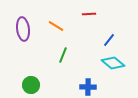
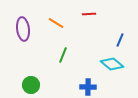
orange line: moved 3 px up
blue line: moved 11 px right; rotated 16 degrees counterclockwise
cyan diamond: moved 1 px left, 1 px down
